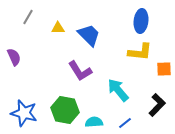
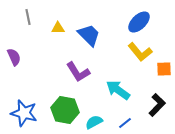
gray line: rotated 42 degrees counterclockwise
blue ellipse: moved 2 px left, 1 px down; rotated 40 degrees clockwise
yellow L-shape: rotated 45 degrees clockwise
purple L-shape: moved 2 px left, 1 px down
cyan arrow: rotated 15 degrees counterclockwise
cyan semicircle: rotated 24 degrees counterclockwise
